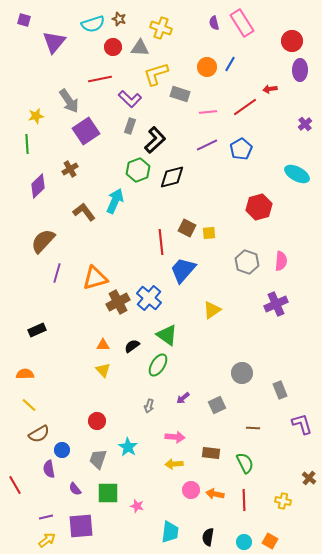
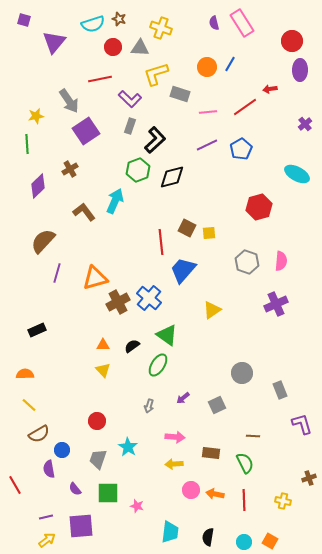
brown line at (253, 428): moved 8 px down
brown cross at (309, 478): rotated 32 degrees clockwise
